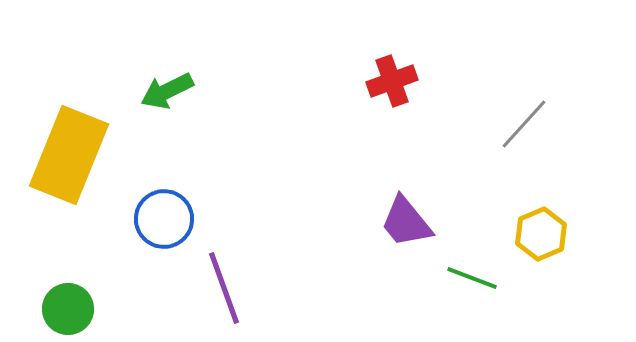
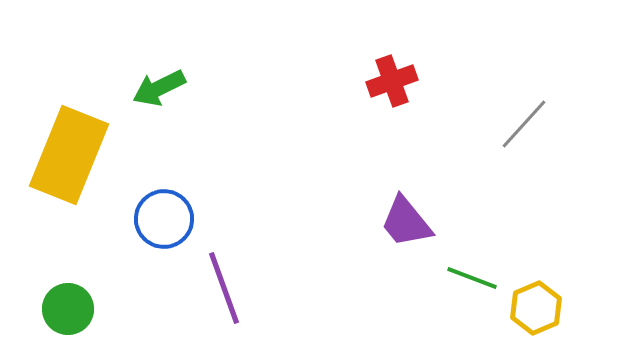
green arrow: moved 8 px left, 3 px up
yellow hexagon: moved 5 px left, 74 px down
